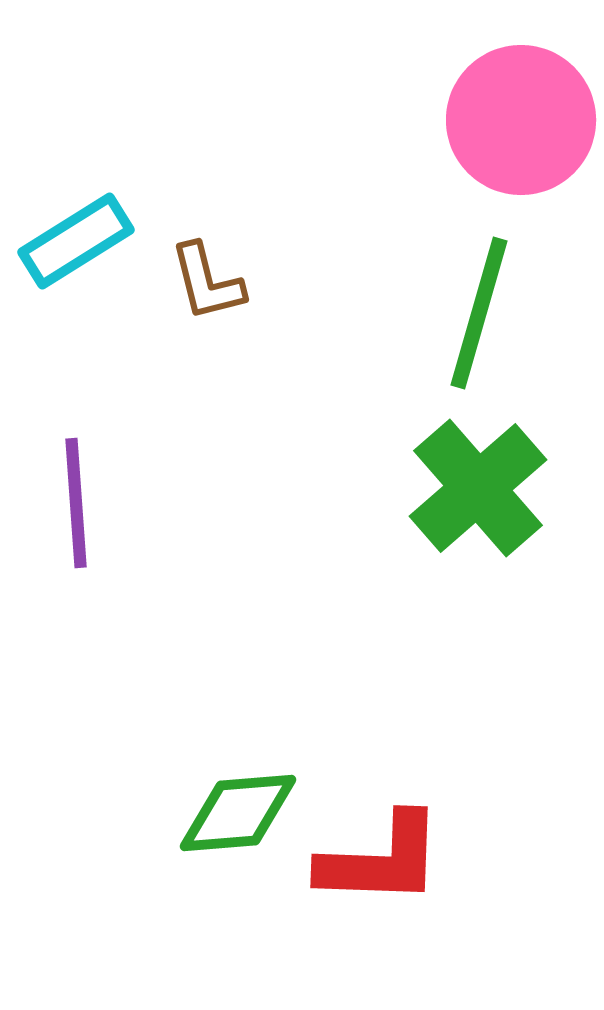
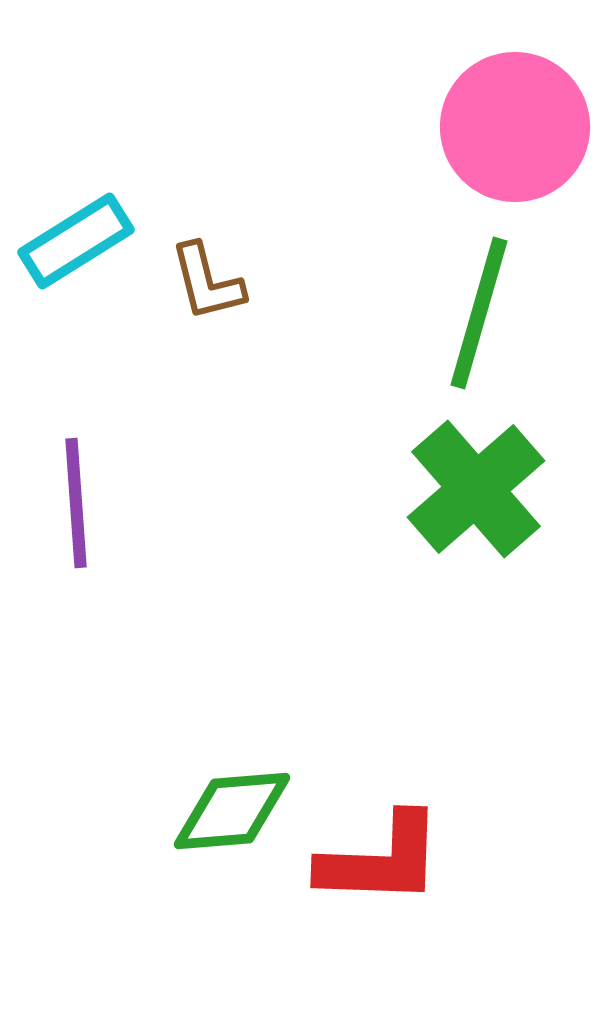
pink circle: moved 6 px left, 7 px down
green cross: moved 2 px left, 1 px down
green diamond: moved 6 px left, 2 px up
